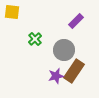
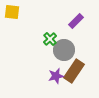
green cross: moved 15 px right
